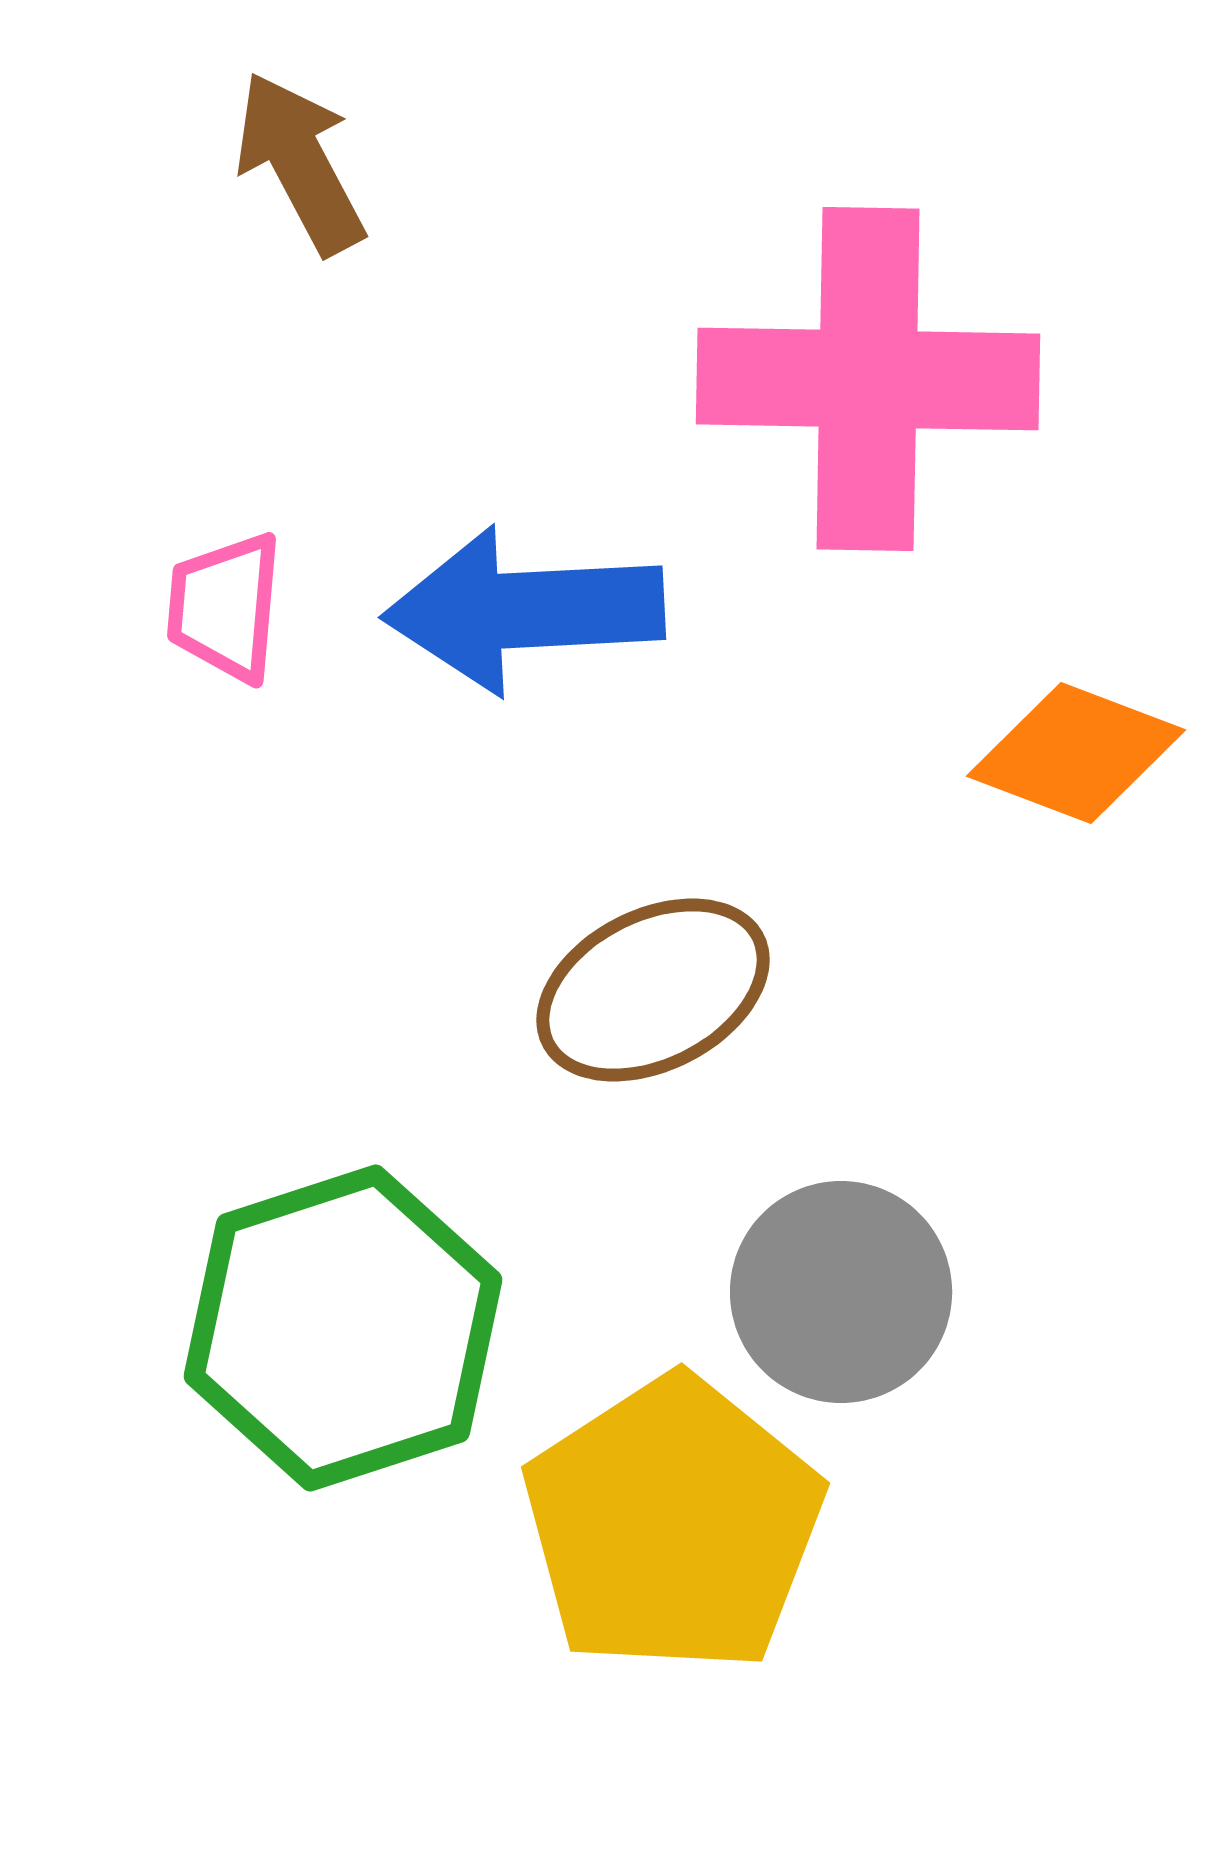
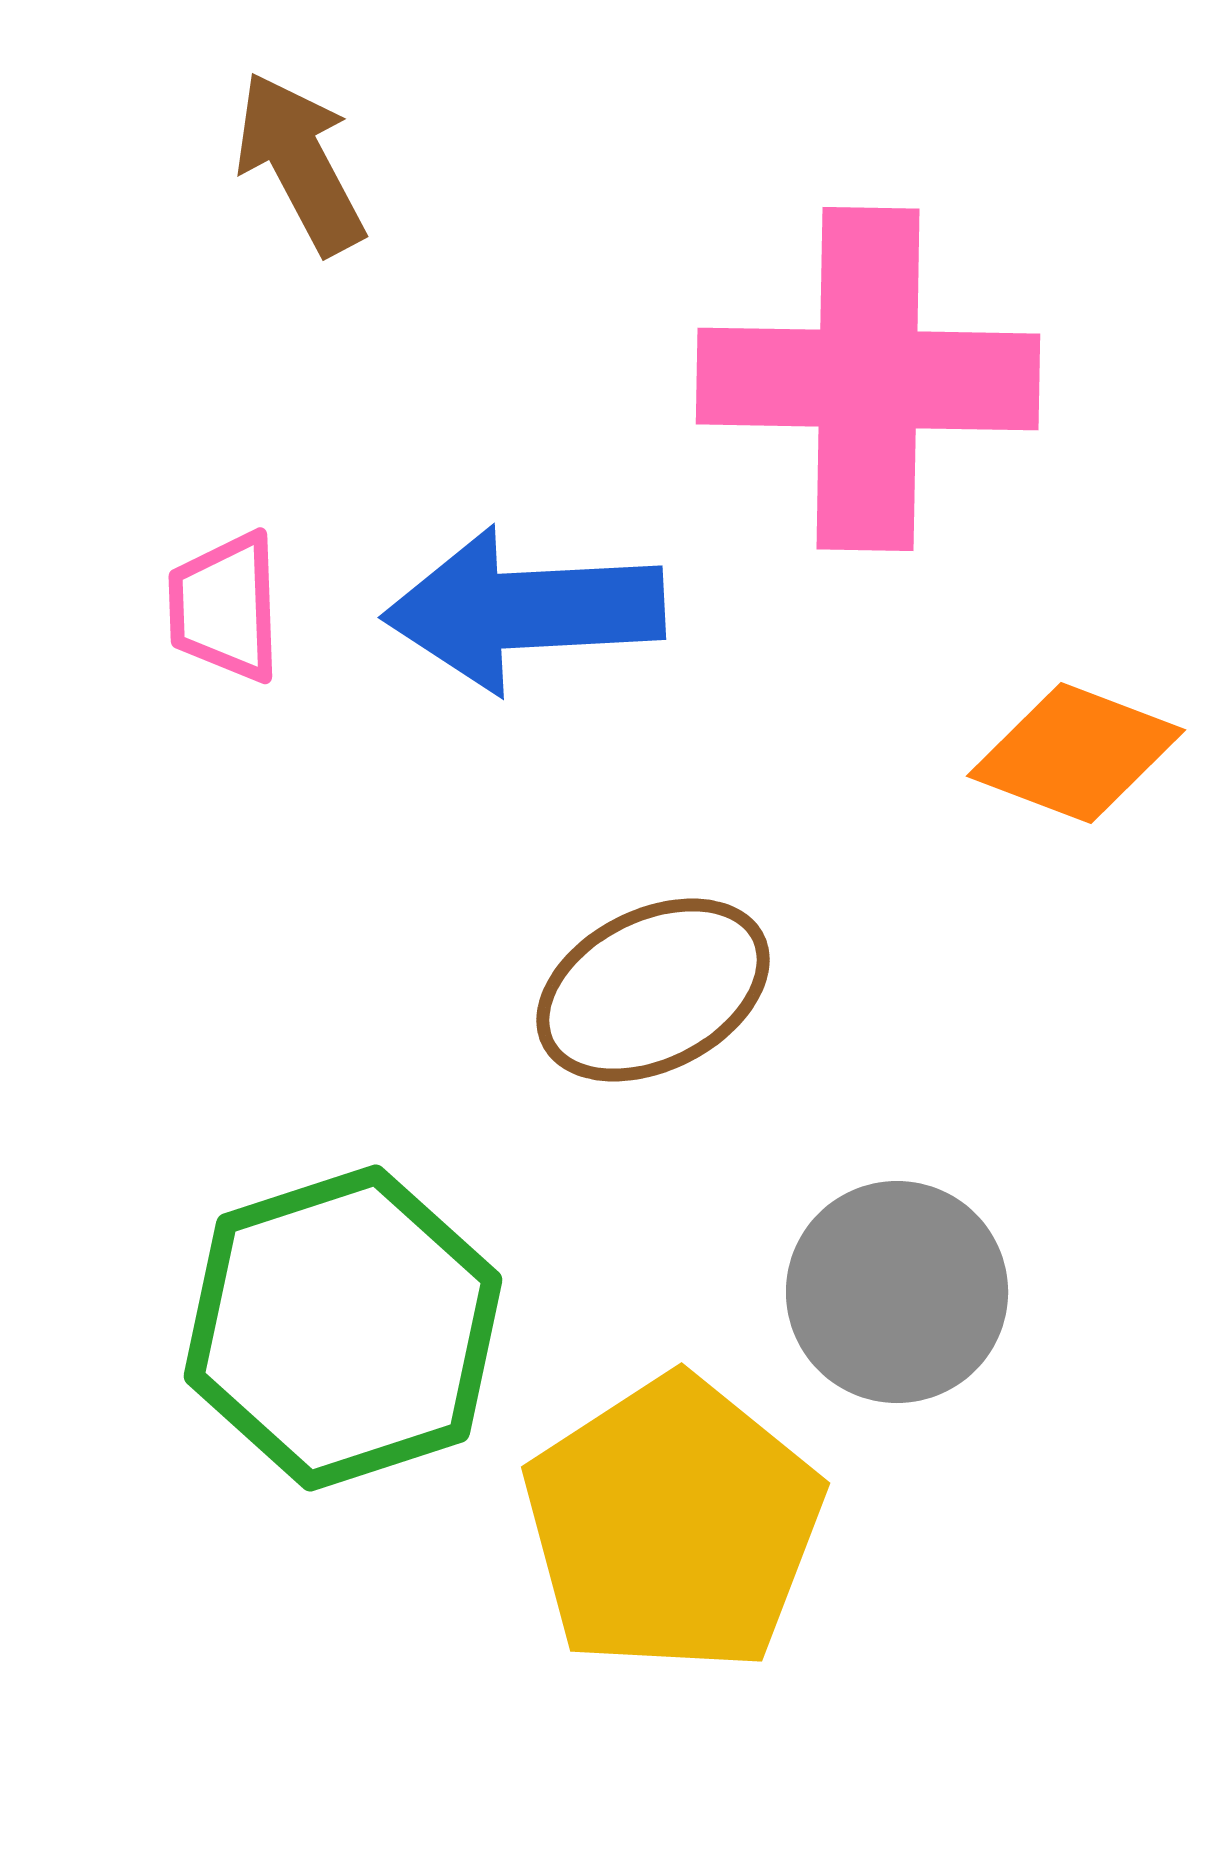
pink trapezoid: rotated 7 degrees counterclockwise
gray circle: moved 56 px right
